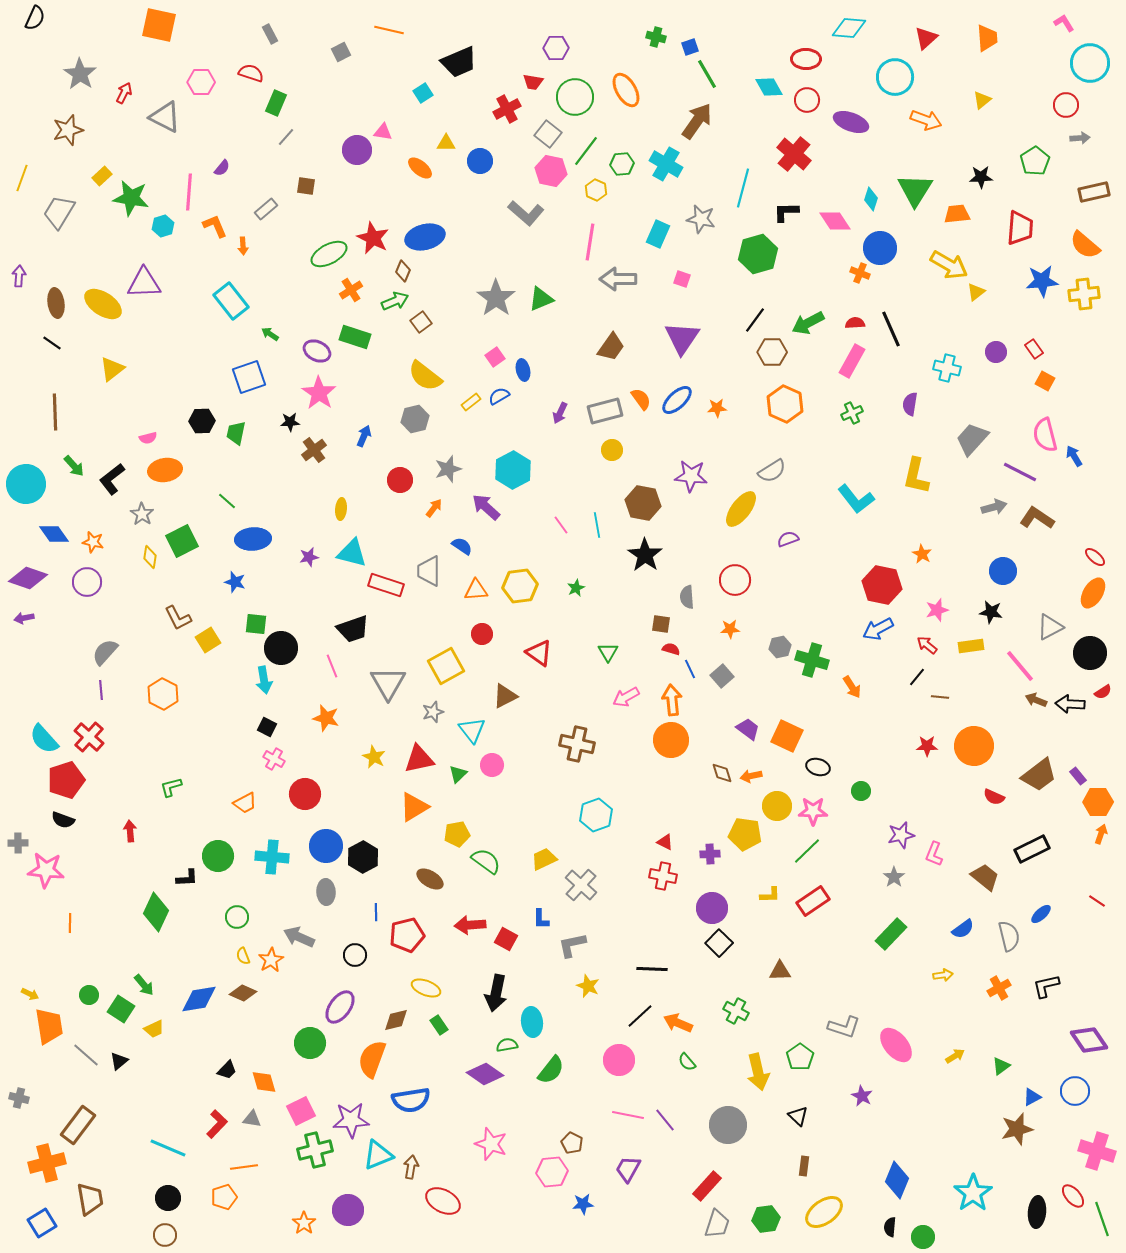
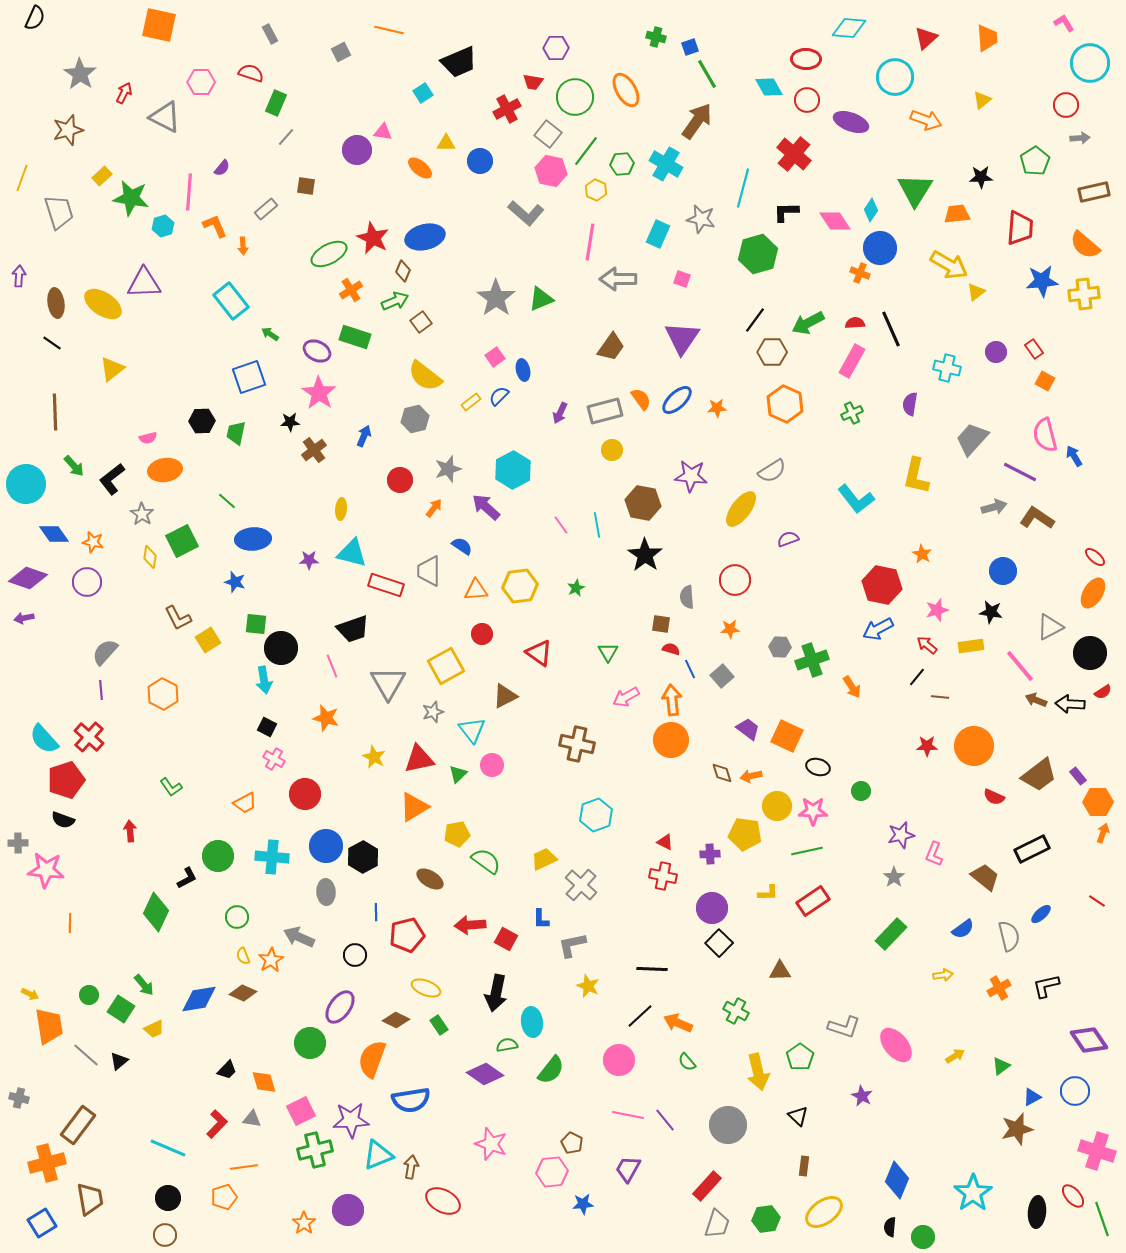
cyan diamond at (871, 199): moved 11 px down; rotated 15 degrees clockwise
gray trapezoid at (59, 212): rotated 132 degrees clockwise
blue semicircle at (499, 396): rotated 15 degrees counterclockwise
purple star at (309, 557): moved 3 px down; rotated 12 degrees clockwise
gray hexagon at (780, 647): rotated 15 degrees clockwise
green cross at (812, 660): rotated 36 degrees counterclockwise
green L-shape at (171, 787): rotated 110 degrees counterclockwise
orange arrow at (1101, 834): moved 2 px right, 1 px up
green line at (807, 851): rotated 32 degrees clockwise
black L-shape at (187, 878): rotated 25 degrees counterclockwise
yellow L-shape at (770, 895): moved 2 px left, 2 px up
brown diamond at (396, 1020): rotated 40 degrees clockwise
